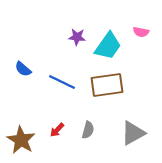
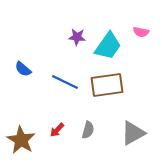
blue line: moved 3 px right
